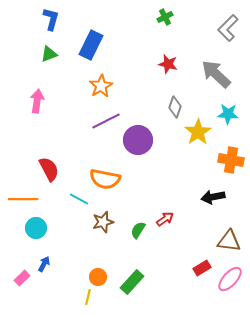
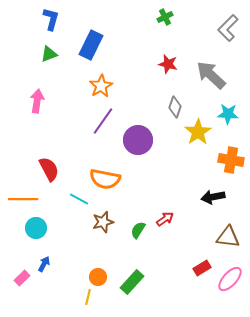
gray arrow: moved 5 px left, 1 px down
purple line: moved 3 px left; rotated 28 degrees counterclockwise
brown triangle: moved 1 px left, 4 px up
